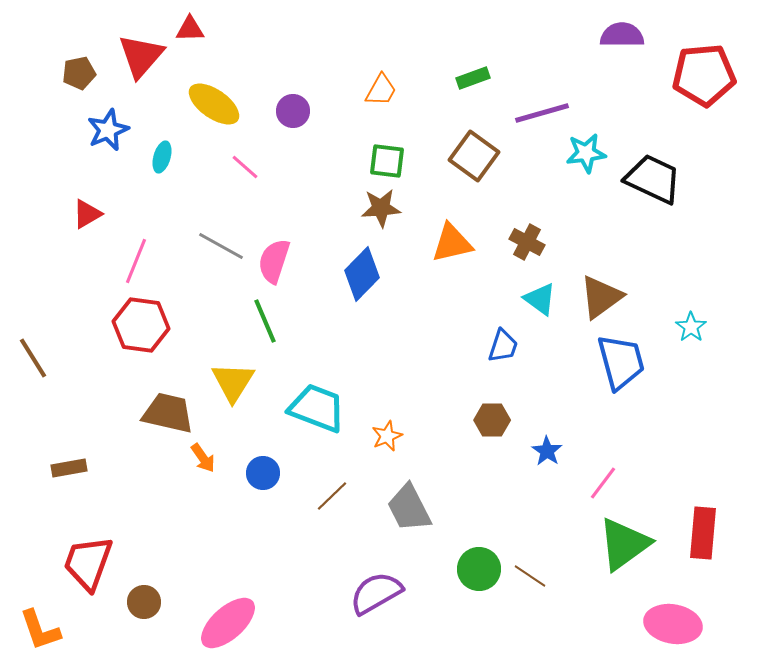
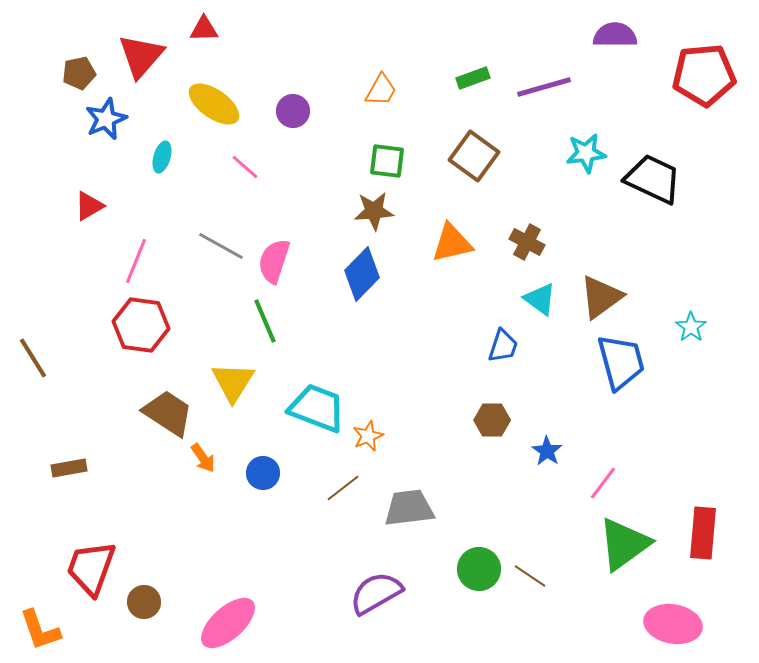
red triangle at (190, 29): moved 14 px right
purple semicircle at (622, 35): moved 7 px left
purple line at (542, 113): moved 2 px right, 26 px up
blue star at (108, 130): moved 2 px left, 11 px up
brown star at (381, 208): moved 7 px left, 3 px down
red triangle at (87, 214): moved 2 px right, 8 px up
brown trapezoid at (168, 413): rotated 20 degrees clockwise
orange star at (387, 436): moved 19 px left
brown line at (332, 496): moved 11 px right, 8 px up; rotated 6 degrees clockwise
gray trapezoid at (409, 508): rotated 110 degrees clockwise
red trapezoid at (88, 563): moved 3 px right, 5 px down
